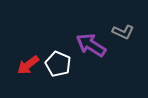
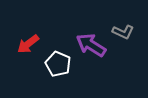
red arrow: moved 21 px up
